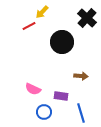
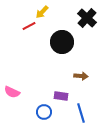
pink semicircle: moved 21 px left, 3 px down
